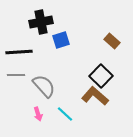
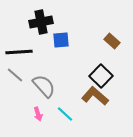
blue square: rotated 12 degrees clockwise
gray line: moved 1 px left; rotated 42 degrees clockwise
